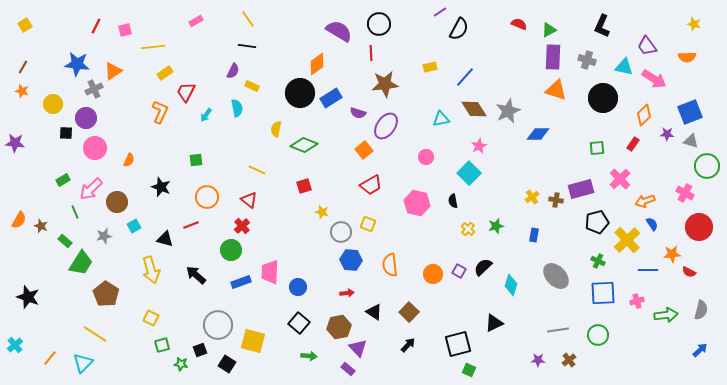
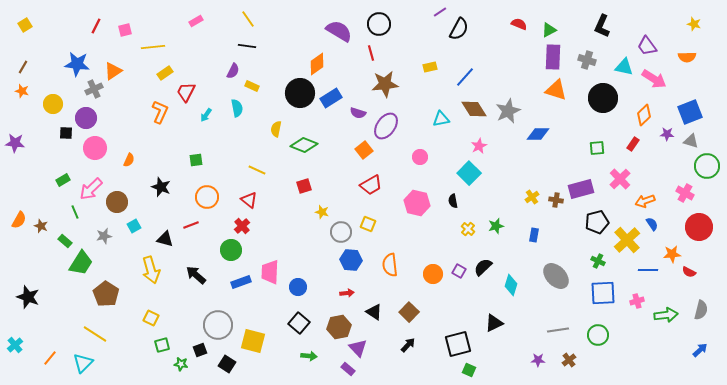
red line at (371, 53): rotated 14 degrees counterclockwise
pink circle at (426, 157): moved 6 px left
